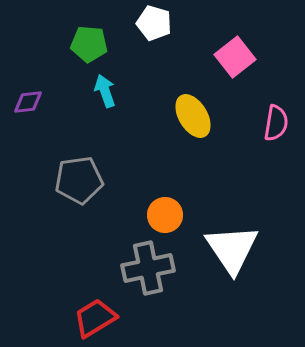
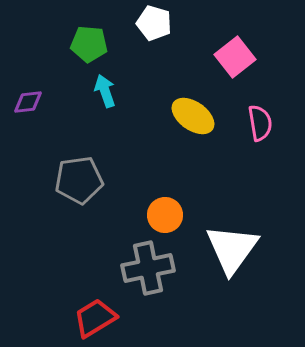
yellow ellipse: rotated 24 degrees counterclockwise
pink semicircle: moved 16 px left; rotated 18 degrees counterclockwise
white triangle: rotated 10 degrees clockwise
